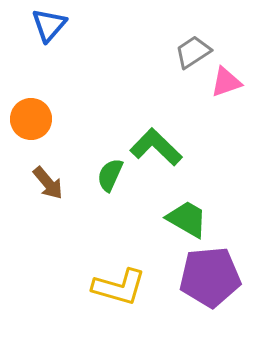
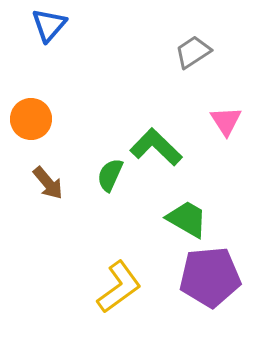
pink triangle: moved 39 px down; rotated 44 degrees counterclockwise
yellow L-shape: rotated 52 degrees counterclockwise
